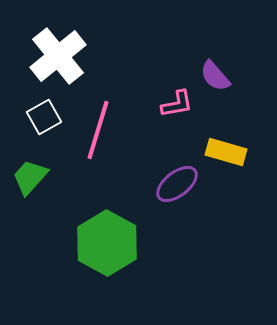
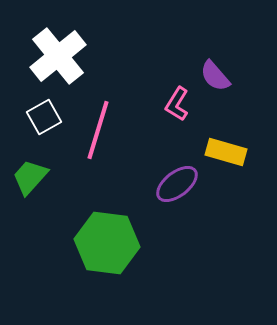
pink L-shape: rotated 132 degrees clockwise
green hexagon: rotated 22 degrees counterclockwise
